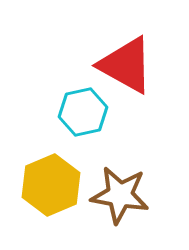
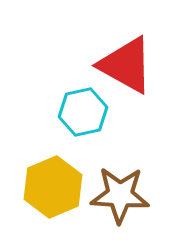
yellow hexagon: moved 2 px right, 2 px down
brown star: rotated 6 degrees counterclockwise
